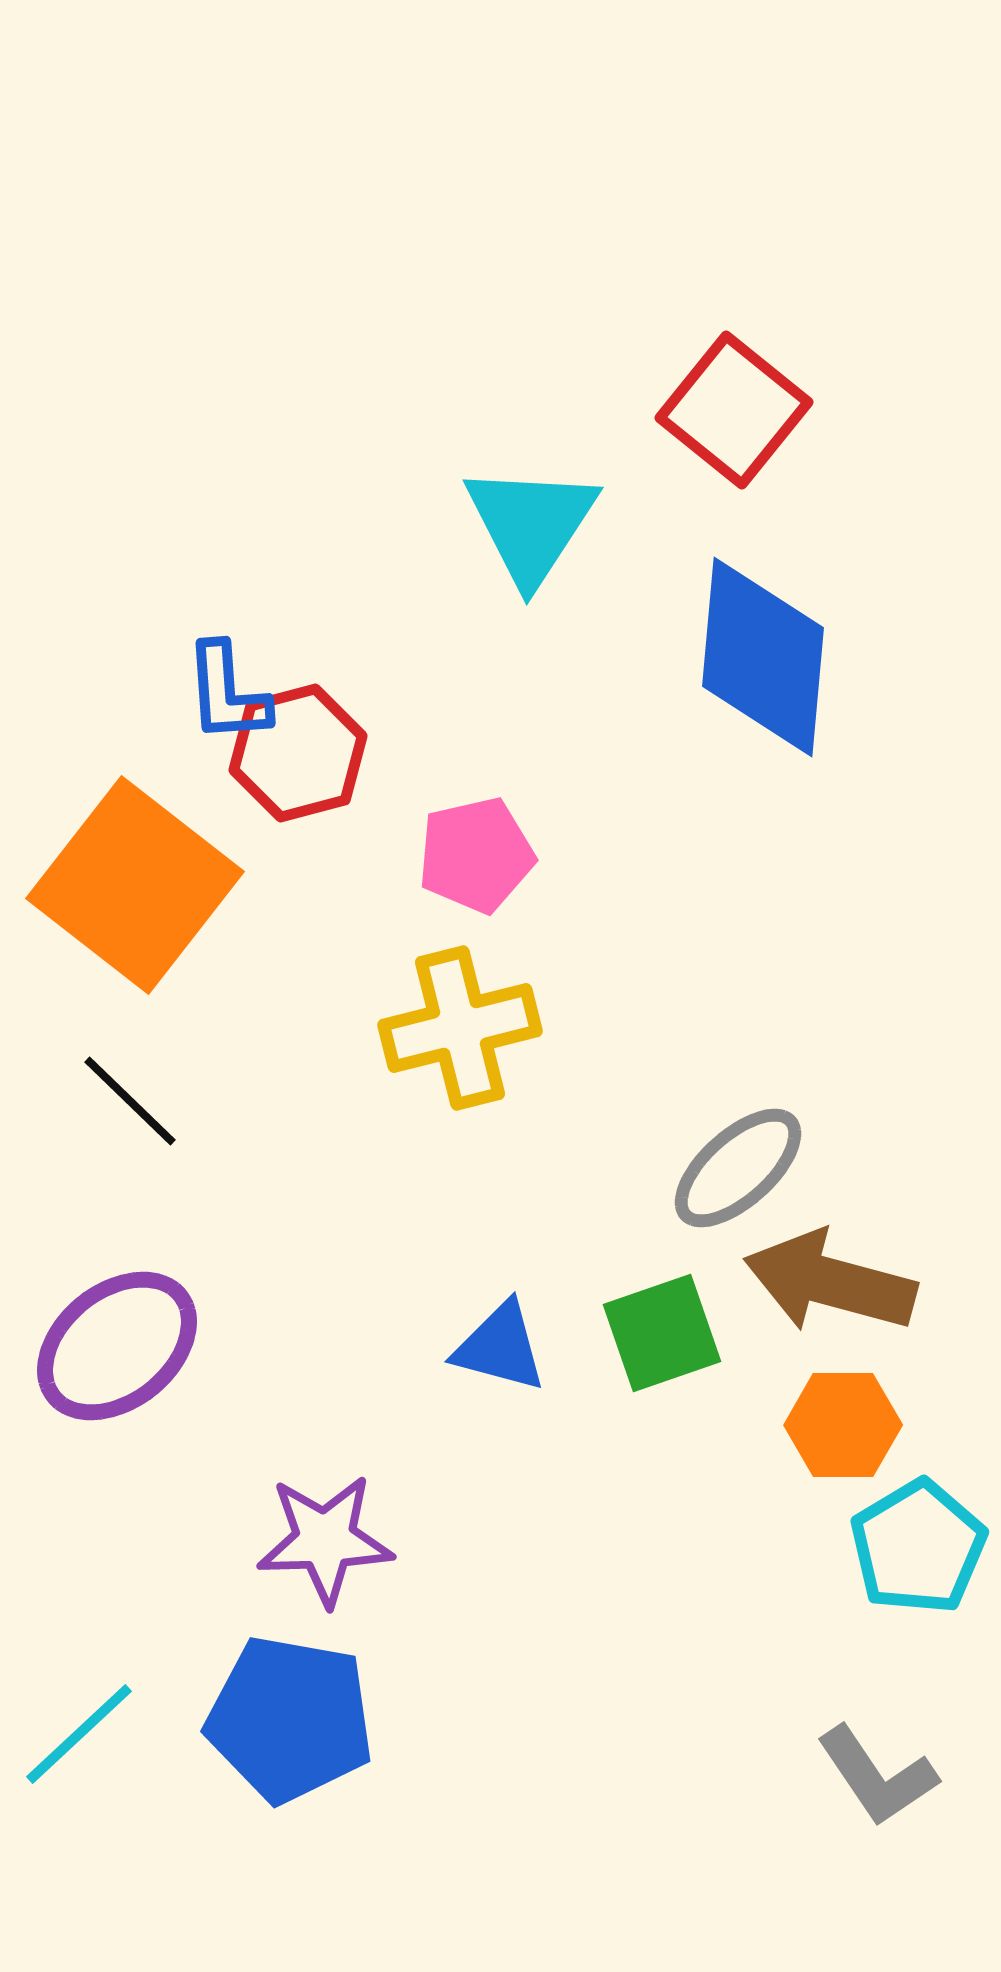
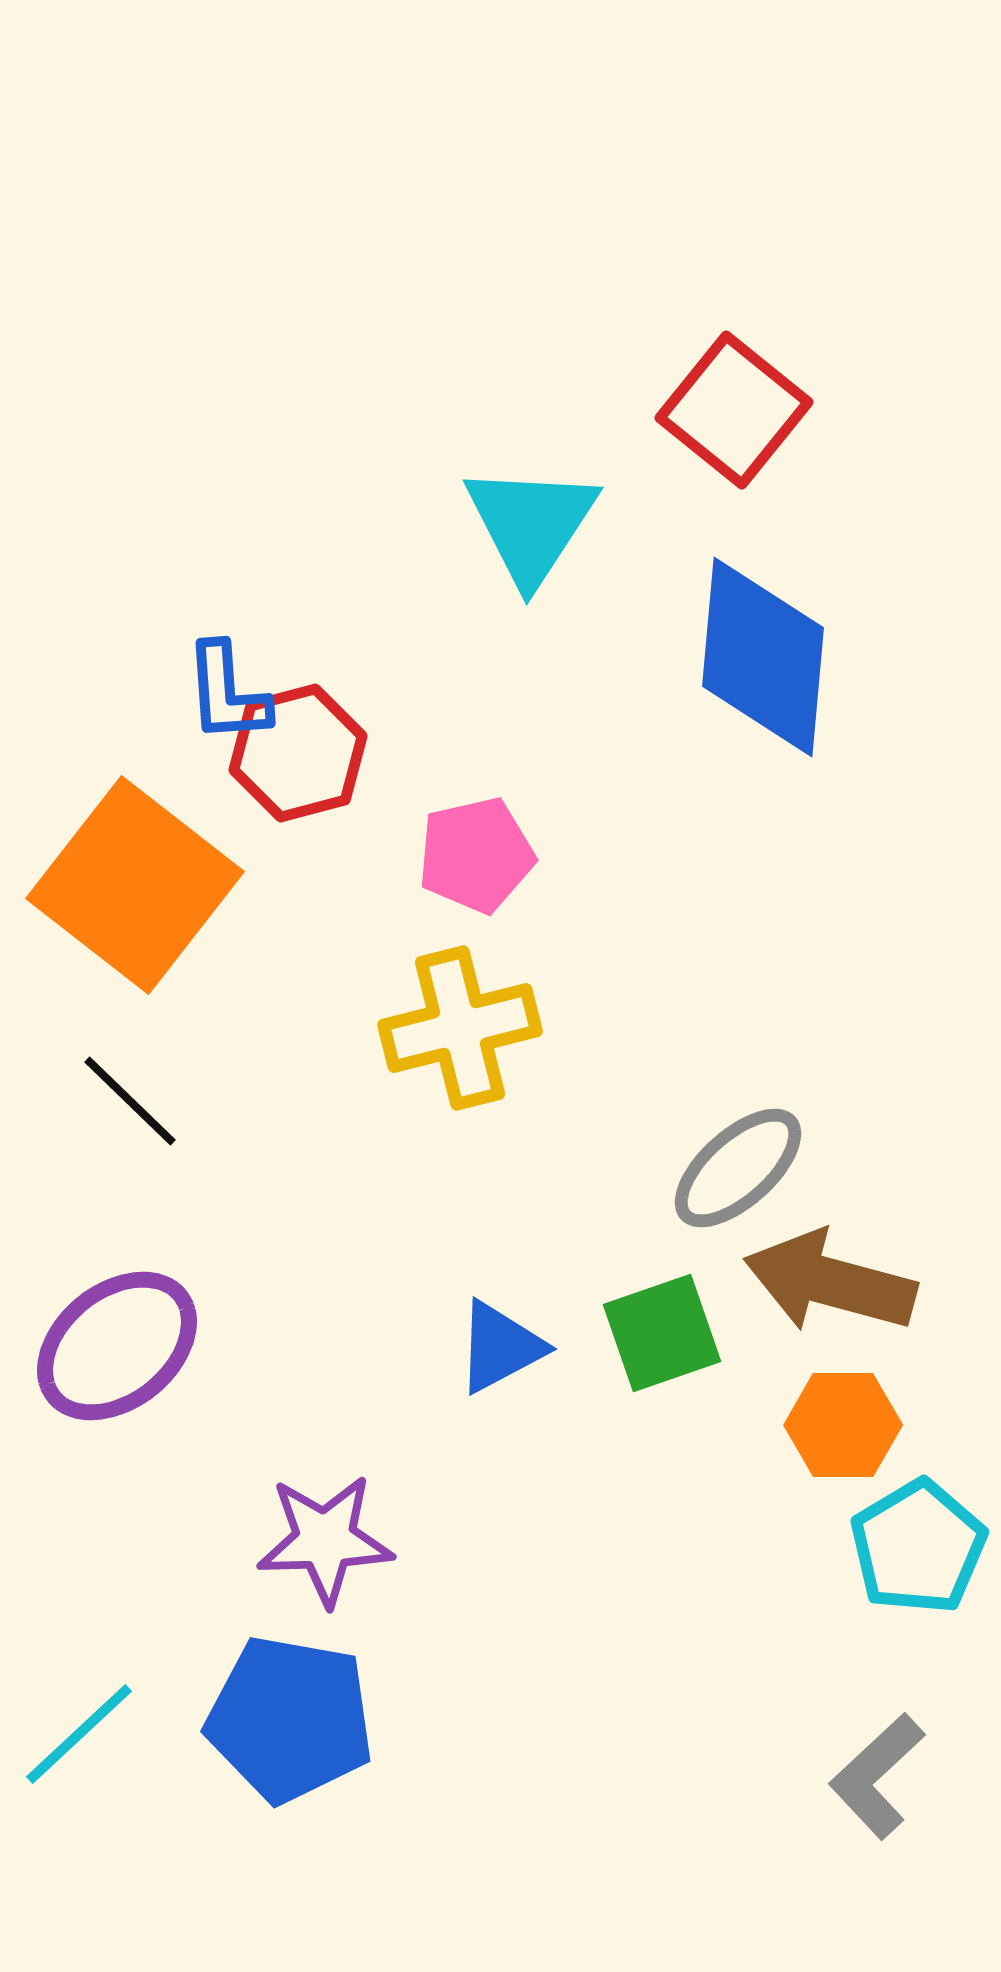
blue triangle: rotated 43 degrees counterclockwise
gray L-shape: rotated 81 degrees clockwise
